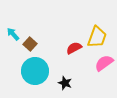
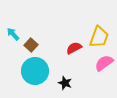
yellow trapezoid: moved 2 px right
brown square: moved 1 px right, 1 px down
